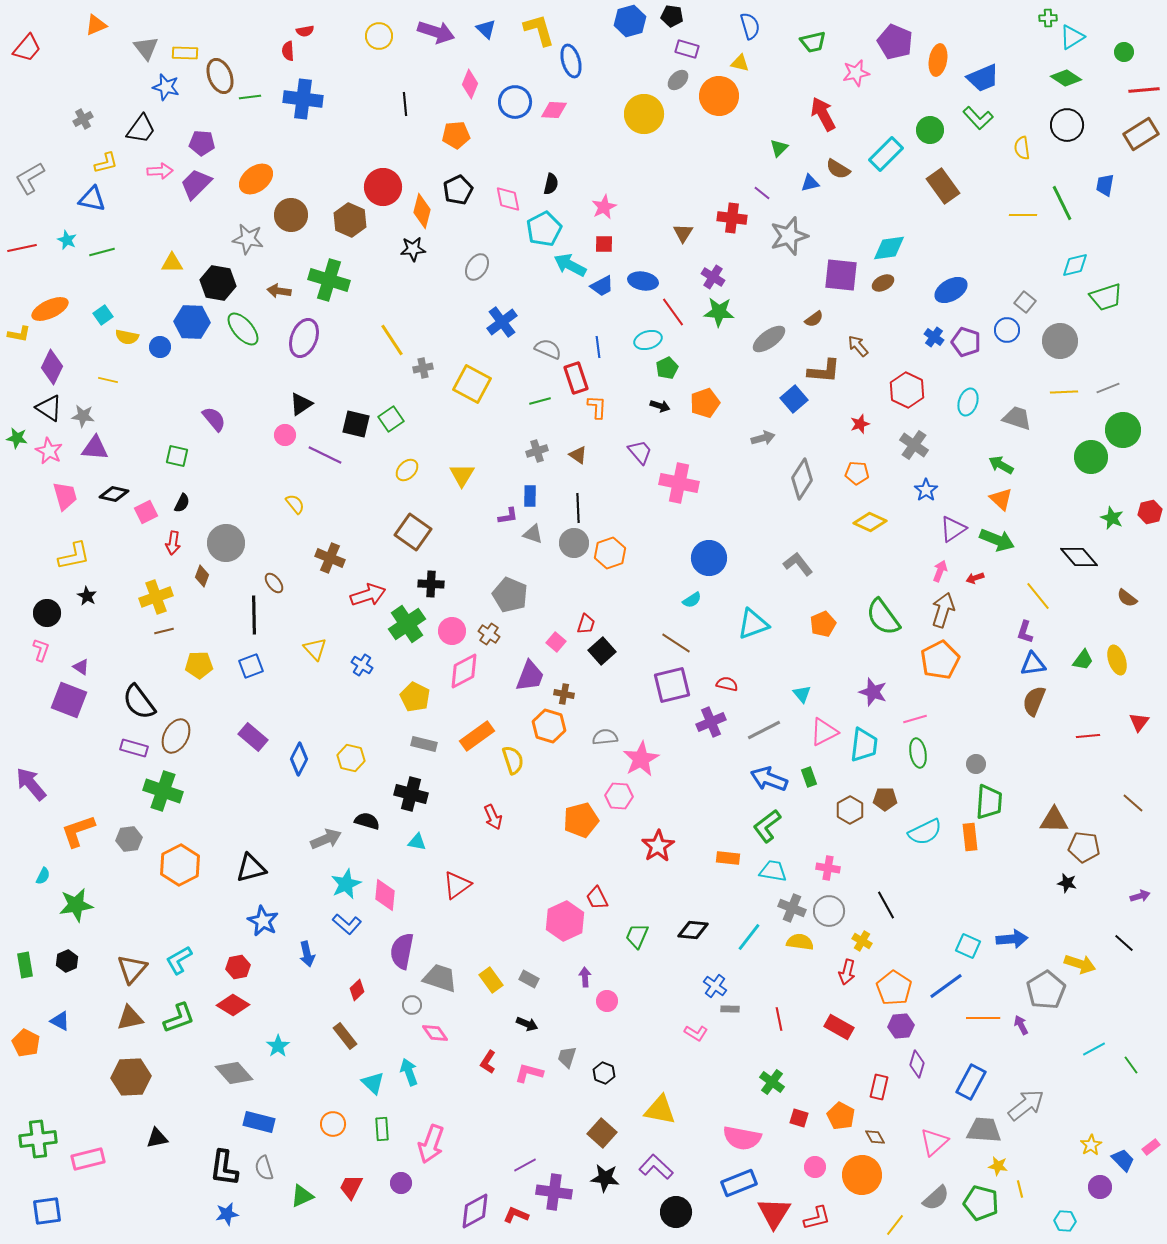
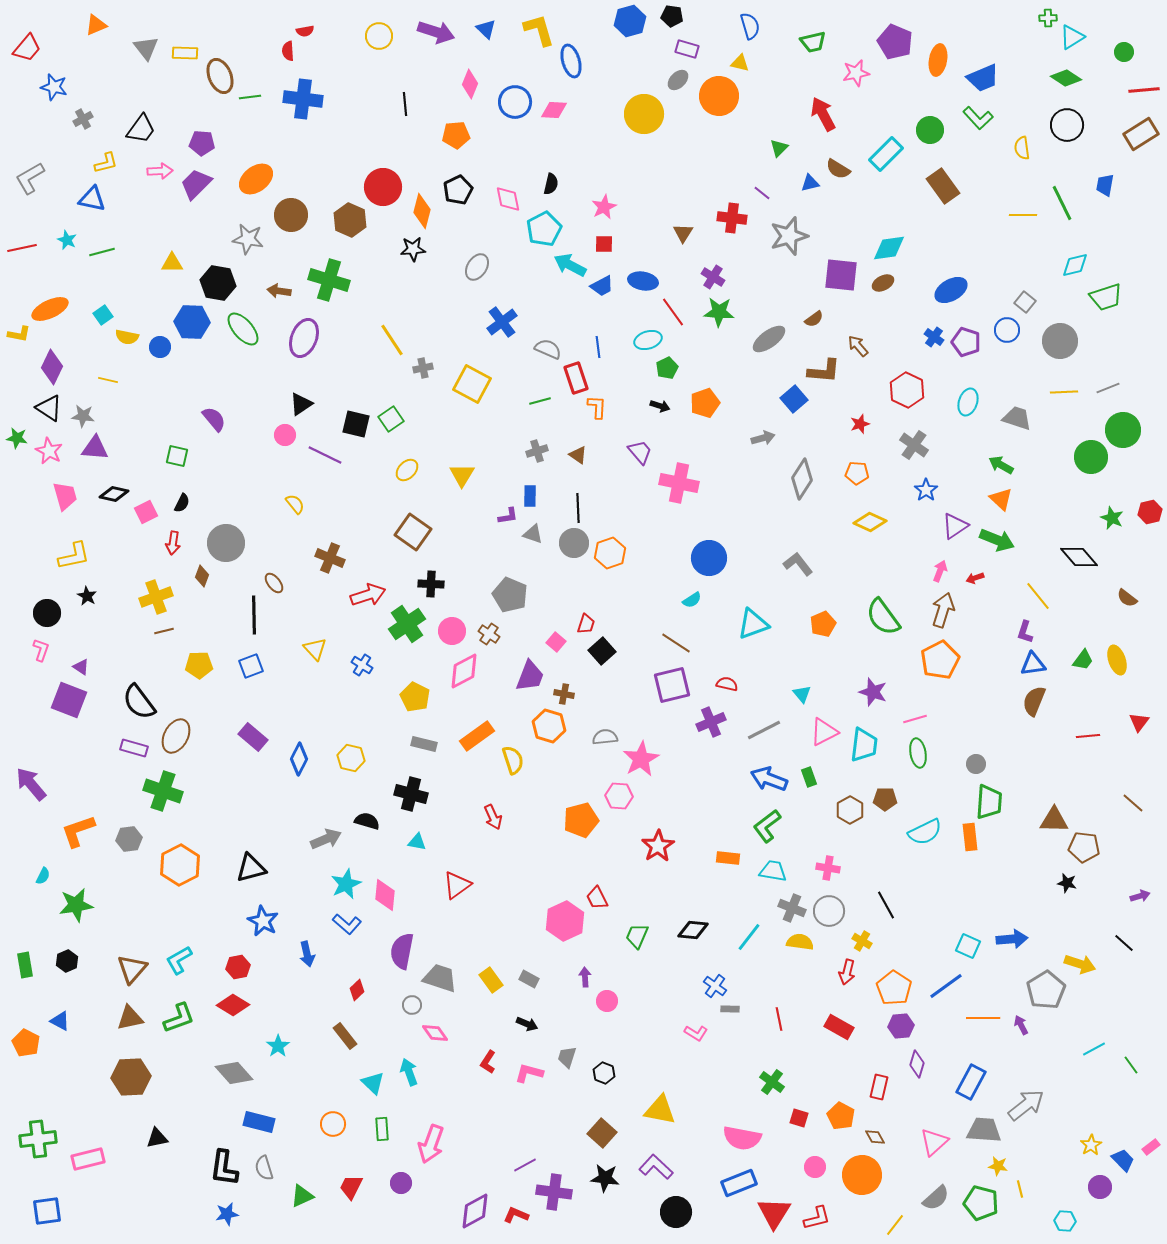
blue star at (166, 87): moved 112 px left
purple triangle at (953, 529): moved 2 px right, 3 px up
